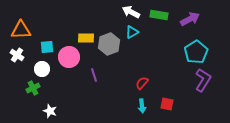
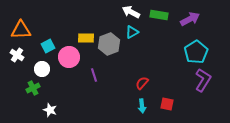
cyan square: moved 1 px right, 1 px up; rotated 24 degrees counterclockwise
white star: moved 1 px up
